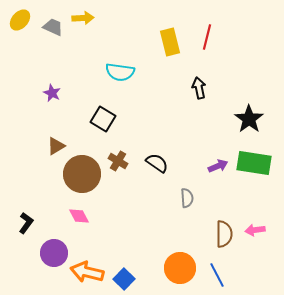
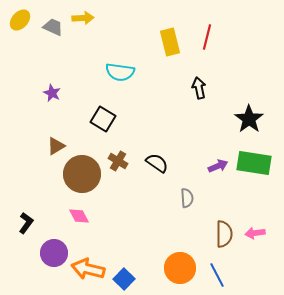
pink arrow: moved 3 px down
orange arrow: moved 1 px right, 3 px up
